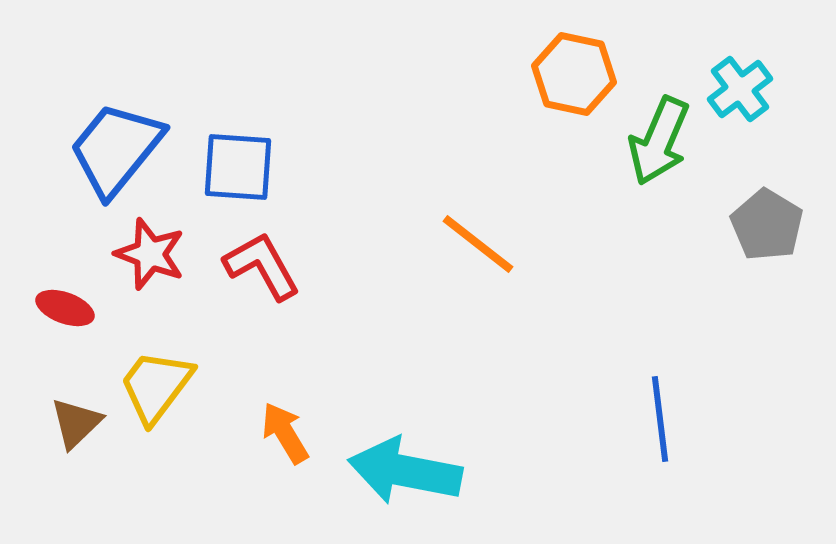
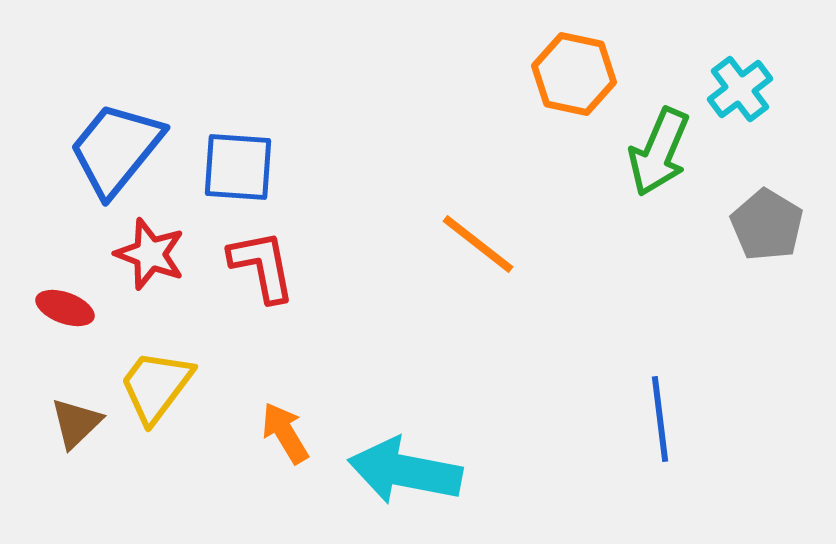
green arrow: moved 11 px down
red L-shape: rotated 18 degrees clockwise
